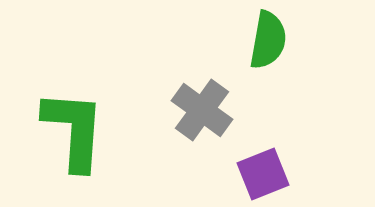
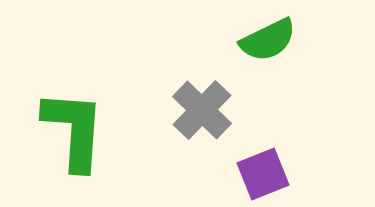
green semicircle: rotated 54 degrees clockwise
gray cross: rotated 8 degrees clockwise
